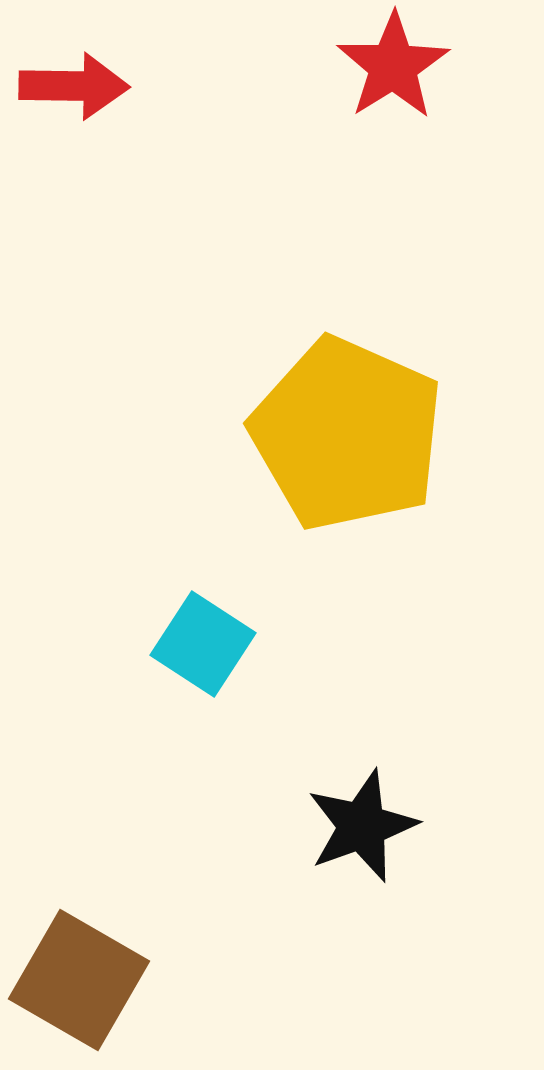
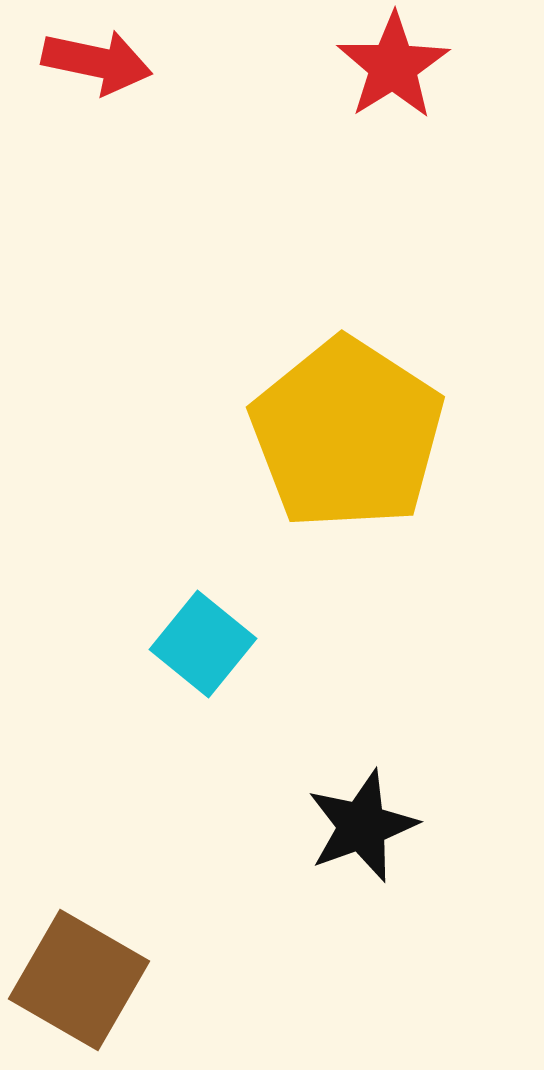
red arrow: moved 23 px right, 24 px up; rotated 11 degrees clockwise
yellow pentagon: rotated 9 degrees clockwise
cyan square: rotated 6 degrees clockwise
